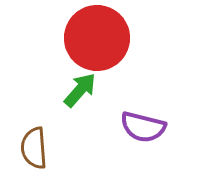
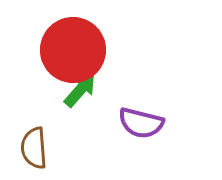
red circle: moved 24 px left, 12 px down
purple semicircle: moved 2 px left, 4 px up
